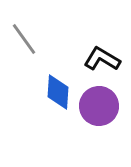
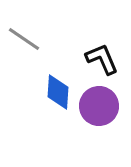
gray line: rotated 20 degrees counterclockwise
black L-shape: rotated 36 degrees clockwise
